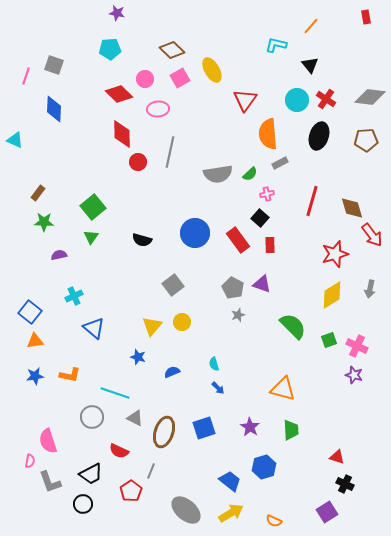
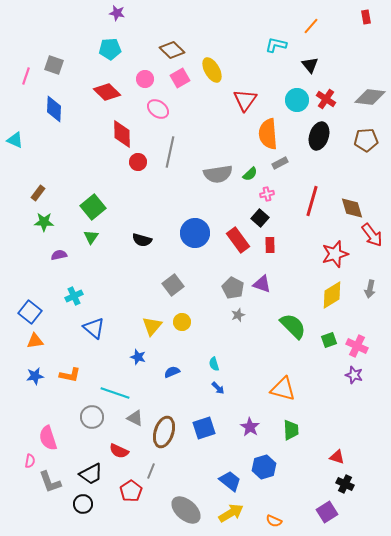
red diamond at (119, 94): moved 12 px left, 2 px up
pink ellipse at (158, 109): rotated 40 degrees clockwise
pink semicircle at (48, 441): moved 3 px up
